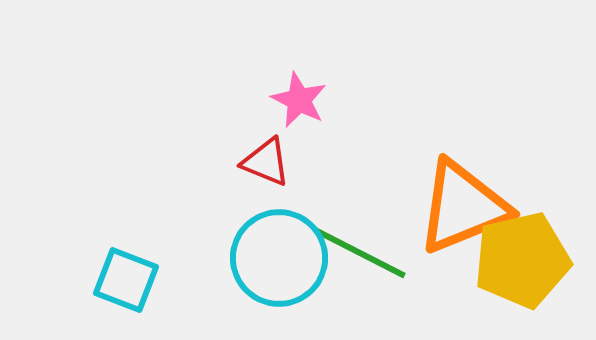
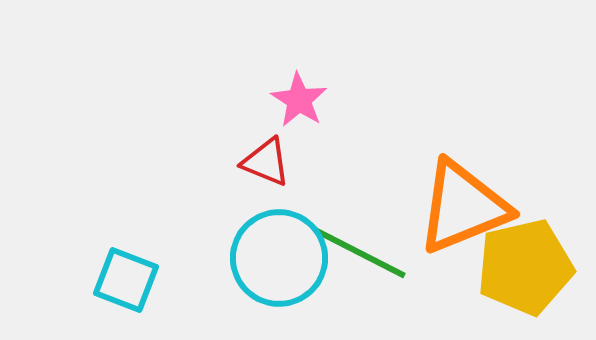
pink star: rotated 6 degrees clockwise
yellow pentagon: moved 3 px right, 7 px down
